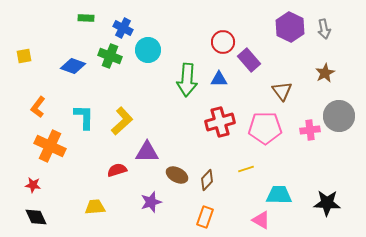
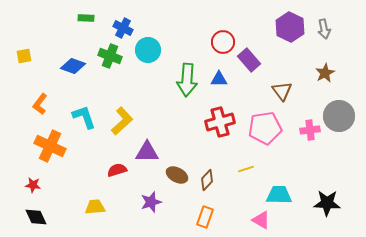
orange L-shape: moved 2 px right, 3 px up
cyan L-shape: rotated 20 degrees counterclockwise
pink pentagon: rotated 8 degrees counterclockwise
